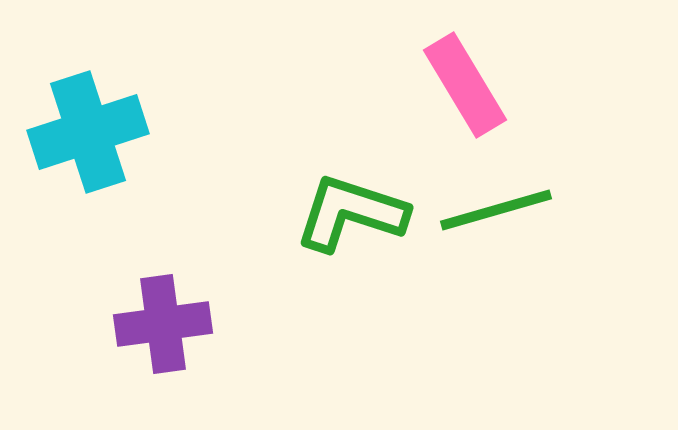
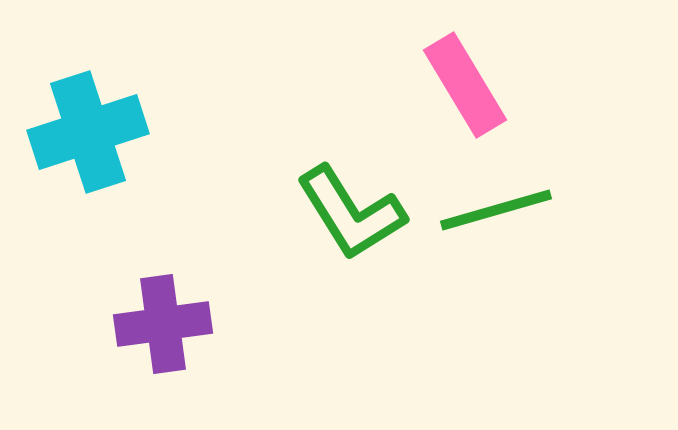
green L-shape: rotated 140 degrees counterclockwise
